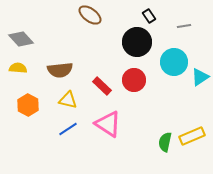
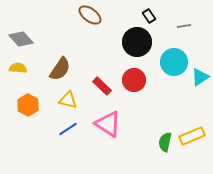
brown semicircle: moved 1 px up; rotated 50 degrees counterclockwise
